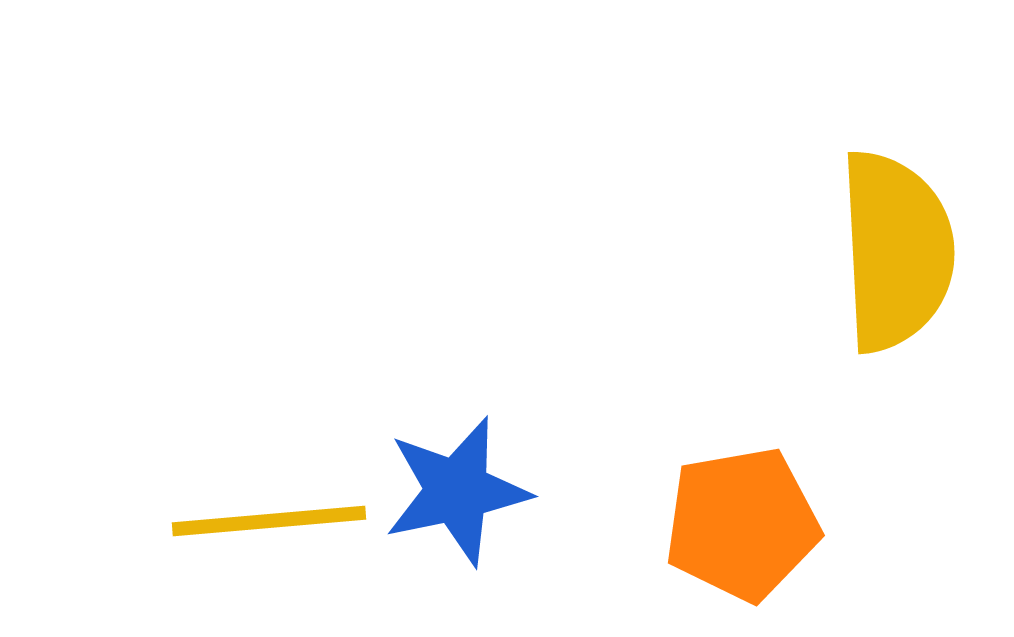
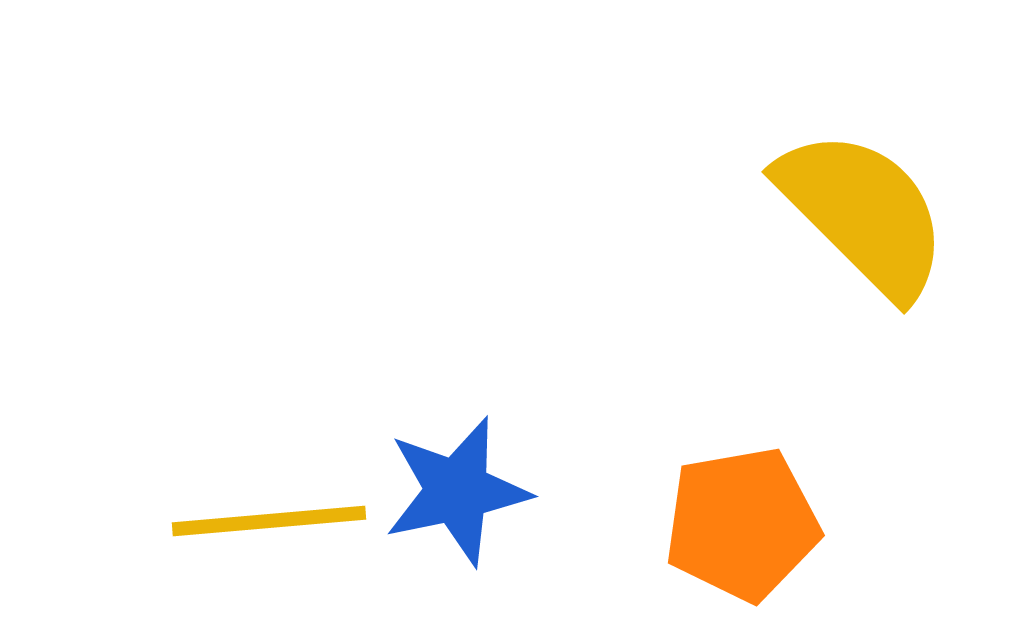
yellow semicircle: moved 33 px left, 38 px up; rotated 42 degrees counterclockwise
